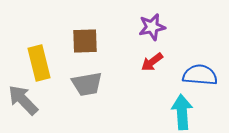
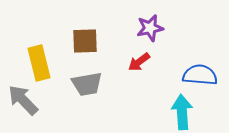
purple star: moved 2 px left, 1 px down
red arrow: moved 13 px left
